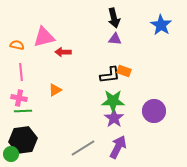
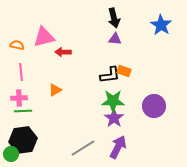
pink cross: rotated 14 degrees counterclockwise
purple circle: moved 5 px up
